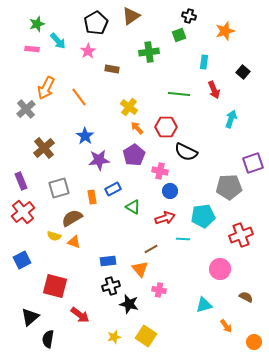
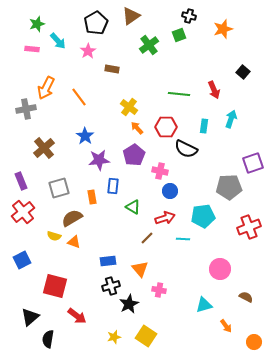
orange star at (225, 31): moved 2 px left, 2 px up
green cross at (149, 52): moved 7 px up; rotated 30 degrees counterclockwise
cyan rectangle at (204, 62): moved 64 px down
gray cross at (26, 109): rotated 30 degrees clockwise
black semicircle at (186, 152): moved 3 px up
blue rectangle at (113, 189): moved 3 px up; rotated 56 degrees counterclockwise
red cross at (241, 235): moved 8 px right, 8 px up
brown line at (151, 249): moved 4 px left, 11 px up; rotated 16 degrees counterclockwise
black star at (129, 304): rotated 30 degrees clockwise
red arrow at (80, 315): moved 3 px left, 1 px down
